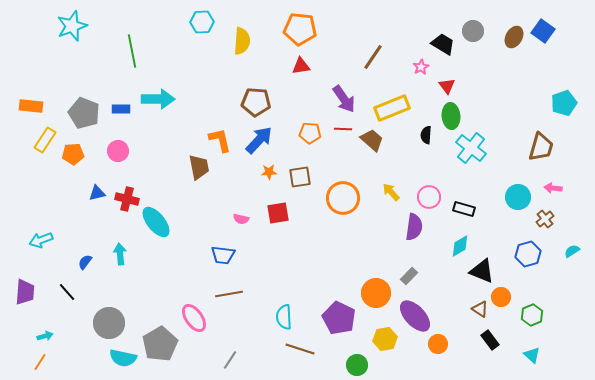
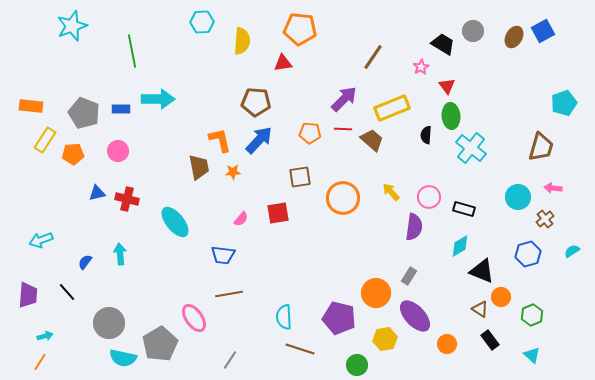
blue square at (543, 31): rotated 25 degrees clockwise
red triangle at (301, 66): moved 18 px left, 3 px up
purple arrow at (344, 99): rotated 100 degrees counterclockwise
orange star at (269, 172): moved 36 px left
pink semicircle at (241, 219): rotated 63 degrees counterclockwise
cyan ellipse at (156, 222): moved 19 px right
gray rectangle at (409, 276): rotated 12 degrees counterclockwise
purple trapezoid at (25, 292): moved 3 px right, 3 px down
purple pentagon at (339, 318): rotated 12 degrees counterclockwise
orange circle at (438, 344): moved 9 px right
